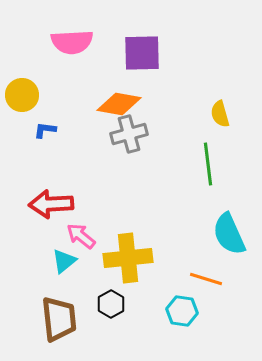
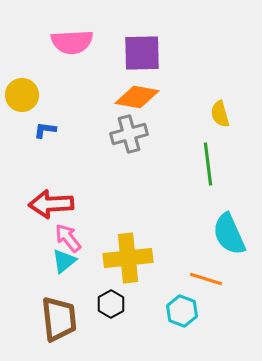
orange diamond: moved 18 px right, 7 px up
pink arrow: moved 13 px left, 2 px down; rotated 12 degrees clockwise
cyan hexagon: rotated 12 degrees clockwise
